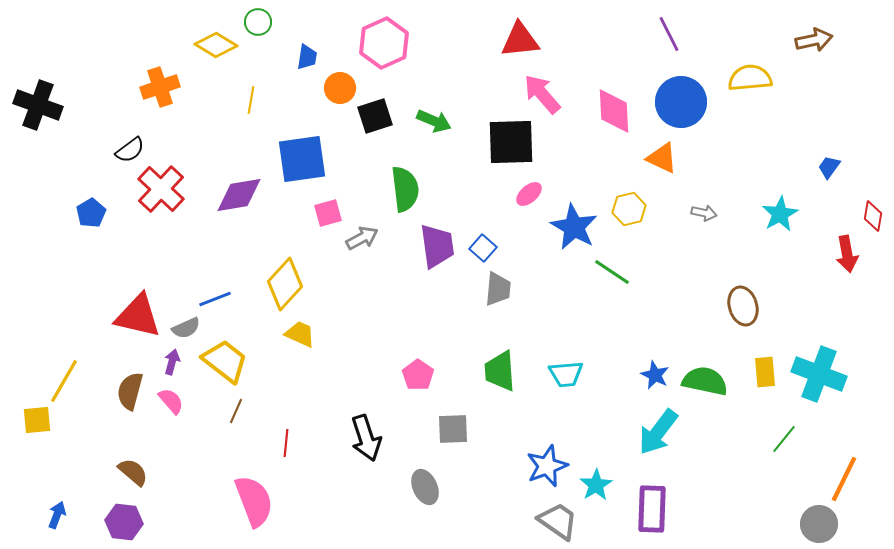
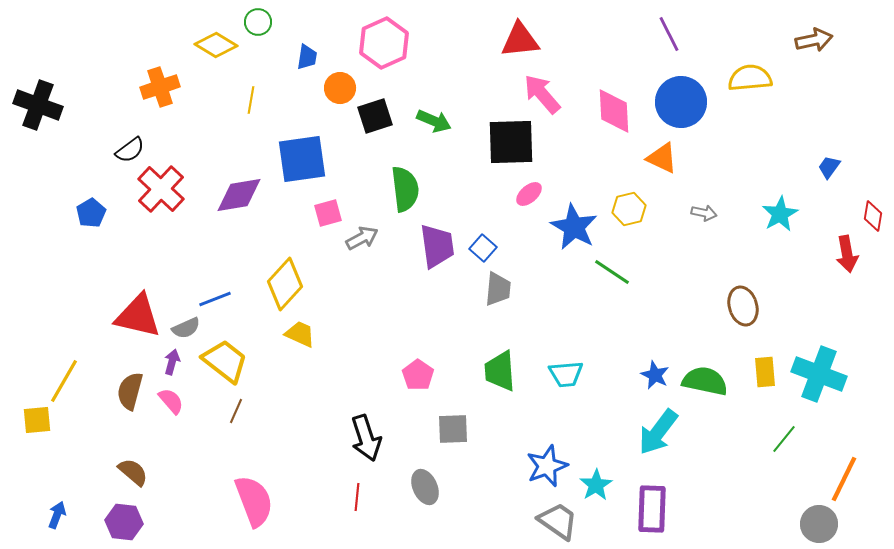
red line at (286, 443): moved 71 px right, 54 px down
